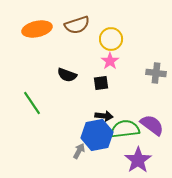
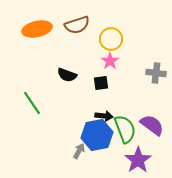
green semicircle: rotated 76 degrees clockwise
